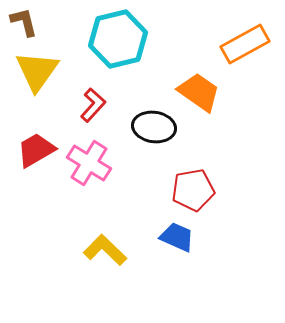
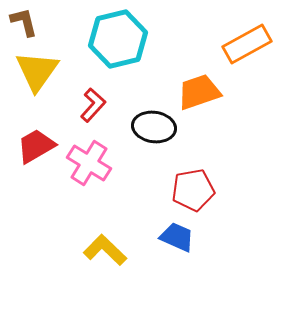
orange rectangle: moved 2 px right
orange trapezoid: rotated 54 degrees counterclockwise
red trapezoid: moved 4 px up
